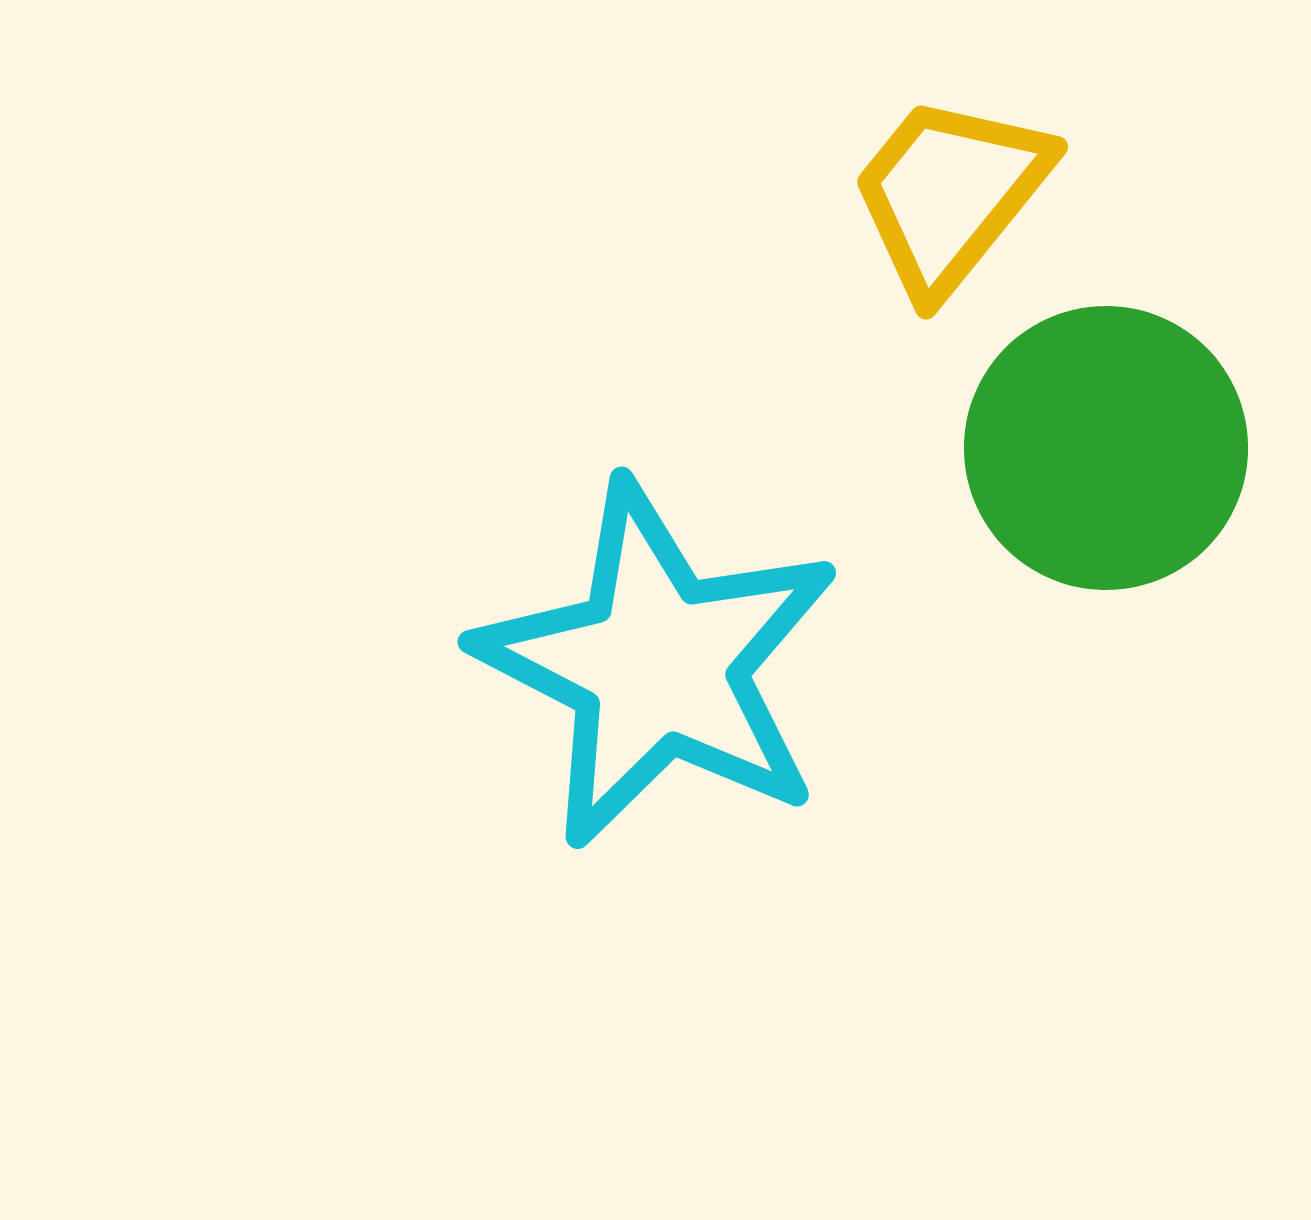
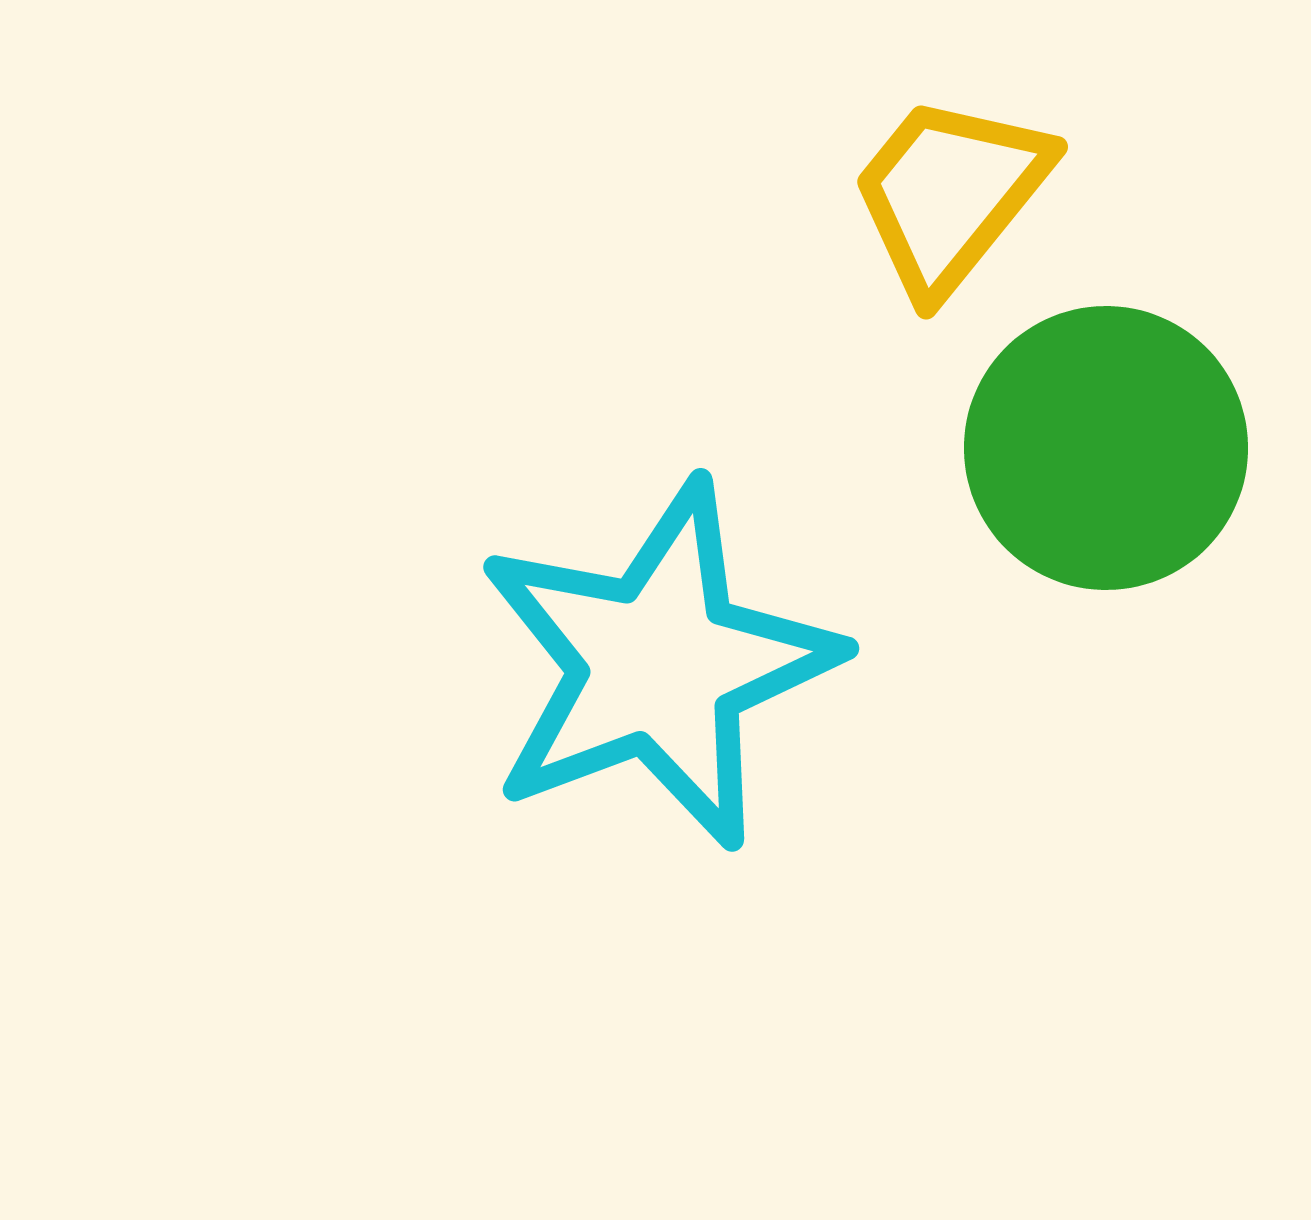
cyan star: rotated 24 degrees clockwise
